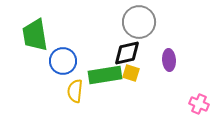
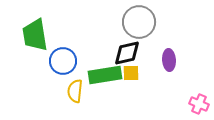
yellow square: rotated 18 degrees counterclockwise
